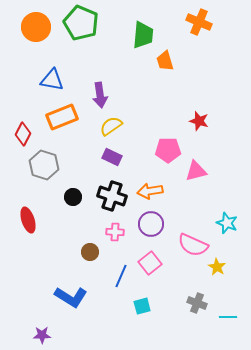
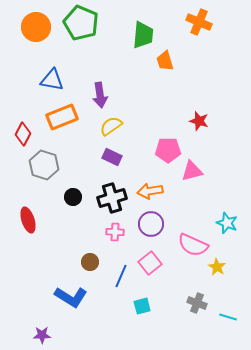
pink triangle: moved 4 px left
black cross: moved 2 px down; rotated 36 degrees counterclockwise
brown circle: moved 10 px down
cyan line: rotated 18 degrees clockwise
